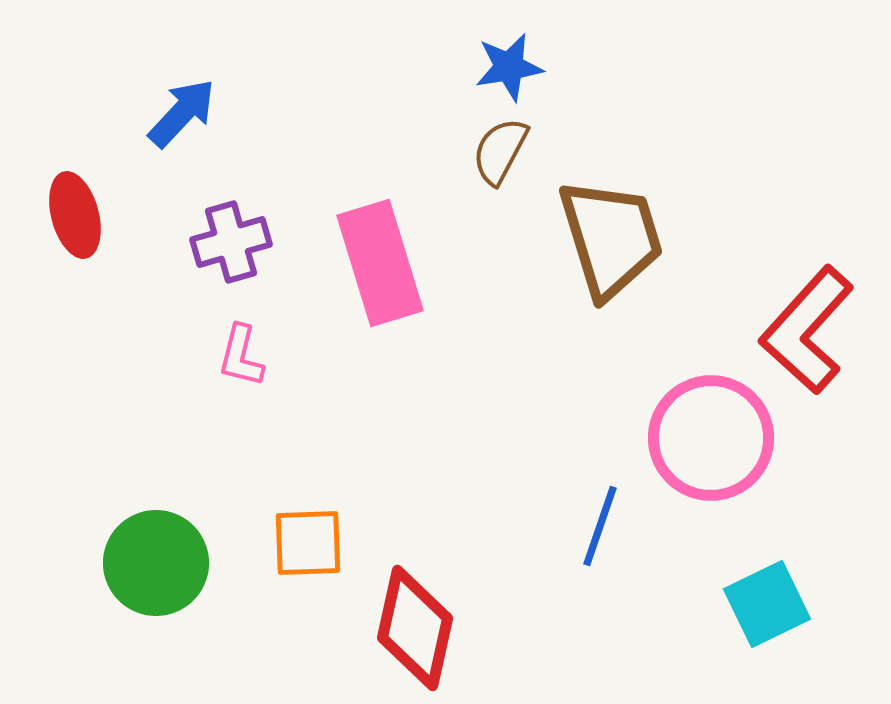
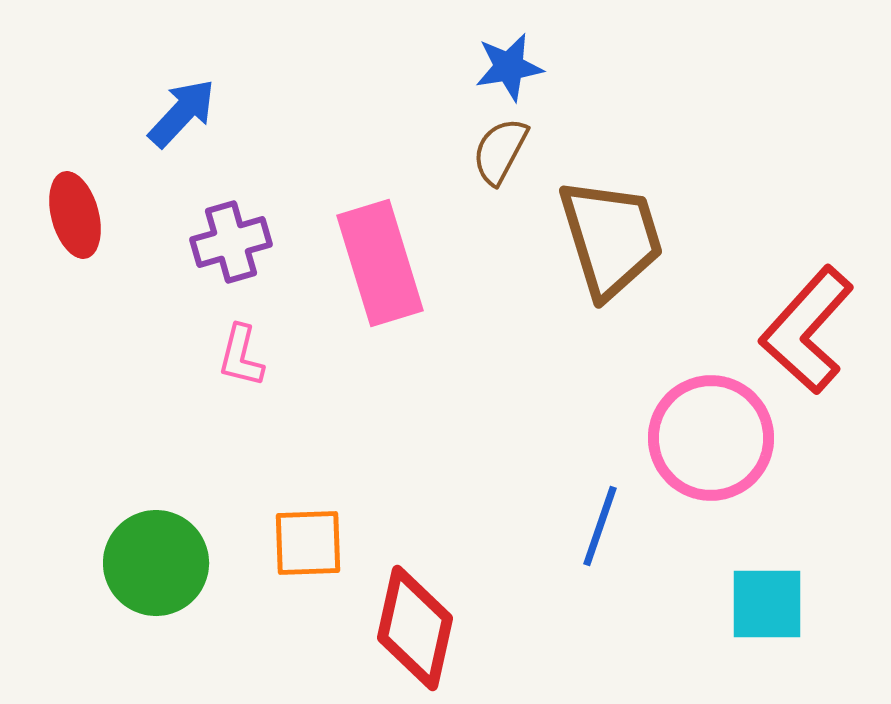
cyan square: rotated 26 degrees clockwise
